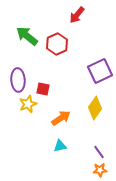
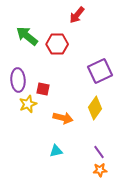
red hexagon: rotated 25 degrees clockwise
orange arrow: moved 2 px right; rotated 48 degrees clockwise
cyan triangle: moved 4 px left, 5 px down
